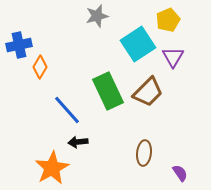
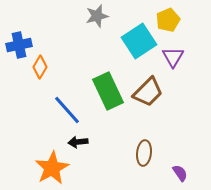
cyan square: moved 1 px right, 3 px up
